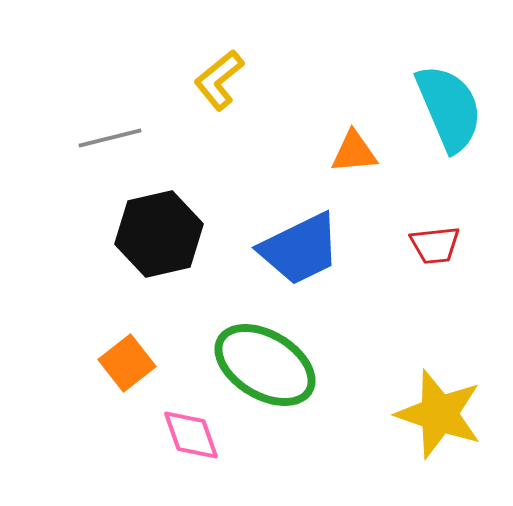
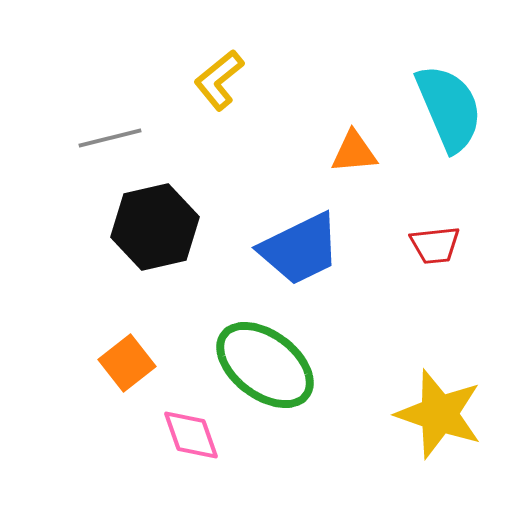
black hexagon: moved 4 px left, 7 px up
green ellipse: rotated 6 degrees clockwise
